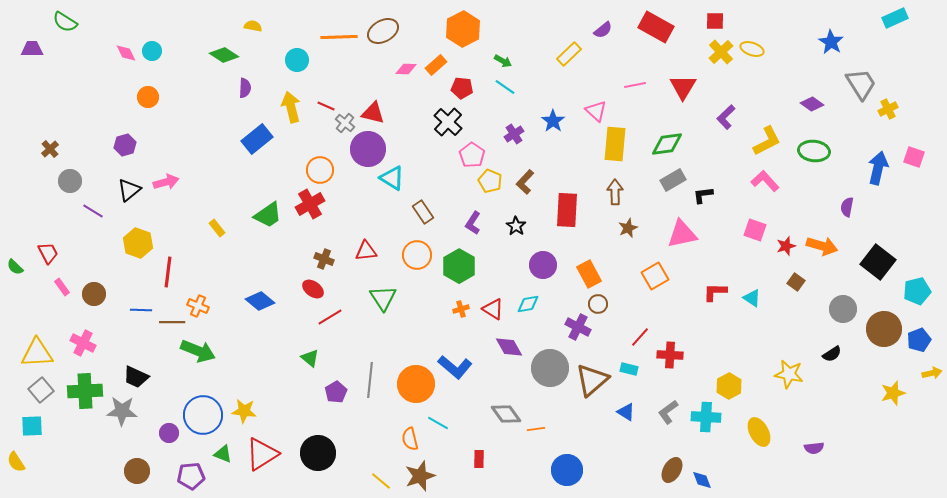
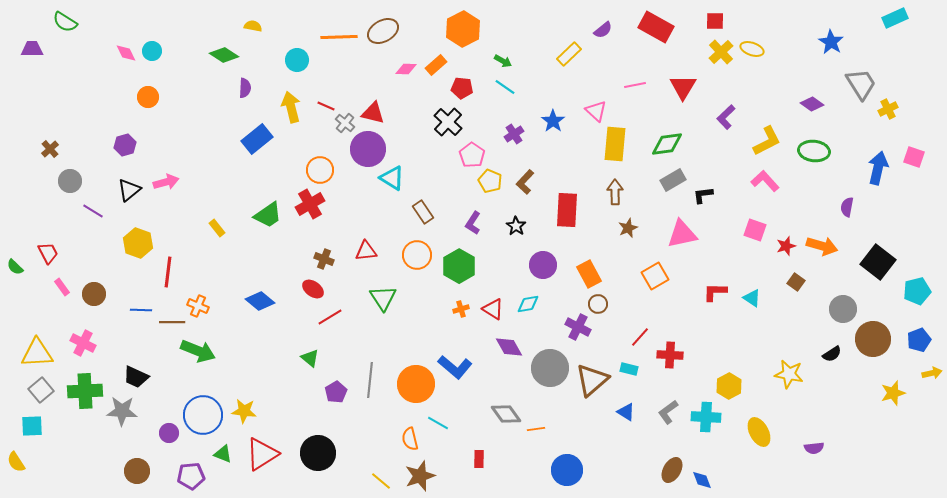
brown circle at (884, 329): moved 11 px left, 10 px down
